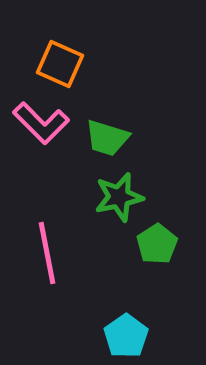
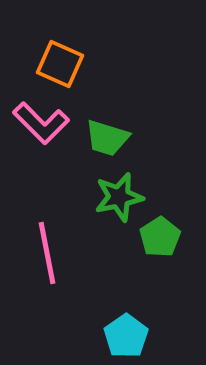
green pentagon: moved 3 px right, 7 px up
